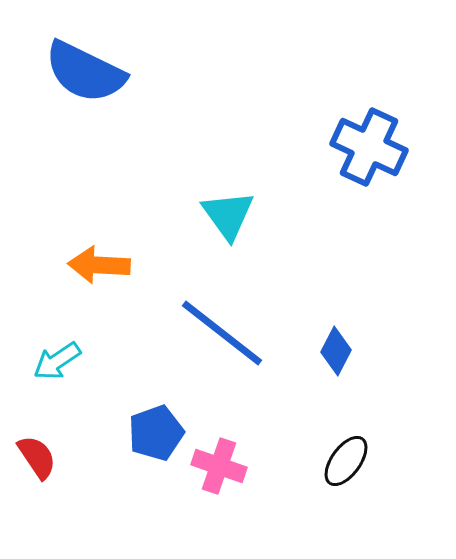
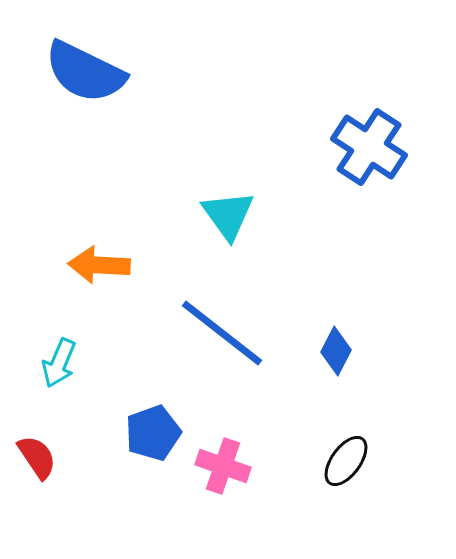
blue cross: rotated 8 degrees clockwise
cyan arrow: moved 2 px right, 2 px down; rotated 33 degrees counterclockwise
blue pentagon: moved 3 px left
pink cross: moved 4 px right
